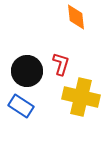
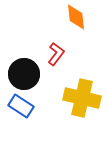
red L-shape: moved 5 px left, 10 px up; rotated 20 degrees clockwise
black circle: moved 3 px left, 3 px down
yellow cross: moved 1 px right, 1 px down
